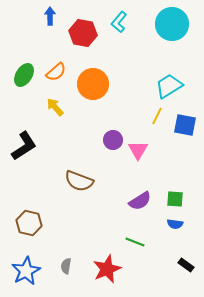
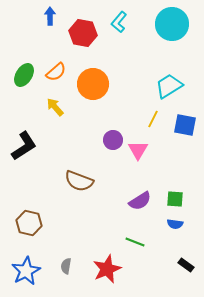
yellow line: moved 4 px left, 3 px down
